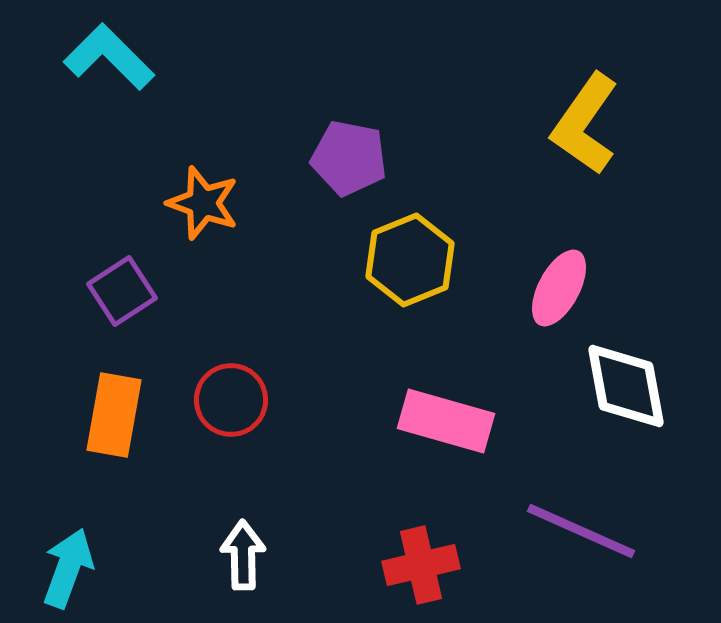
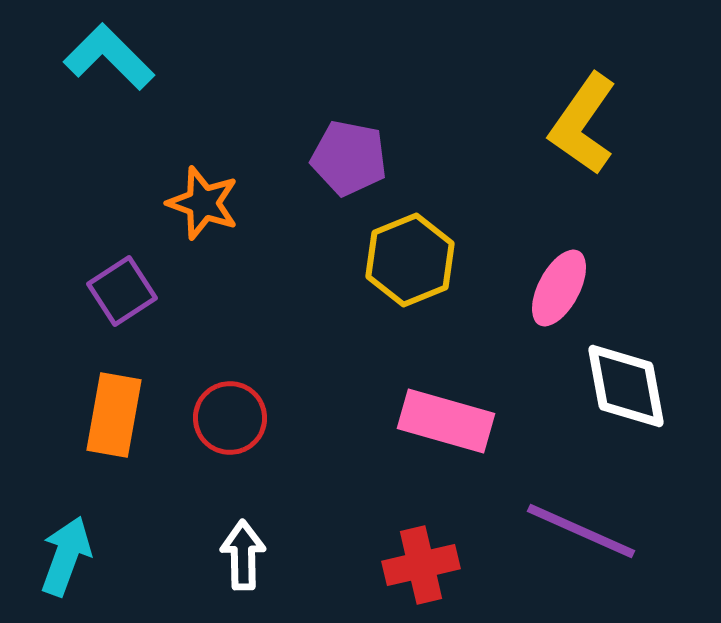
yellow L-shape: moved 2 px left
red circle: moved 1 px left, 18 px down
cyan arrow: moved 2 px left, 12 px up
